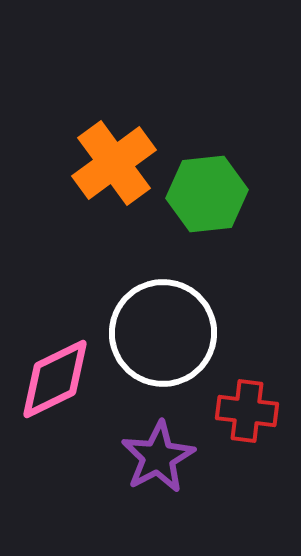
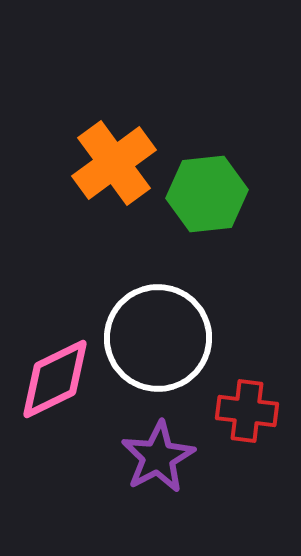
white circle: moved 5 px left, 5 px down
